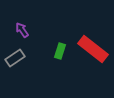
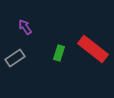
purple arrow: moved 3 px right, 3 px up
green rectangle: moved 1 px left, 2 px down
